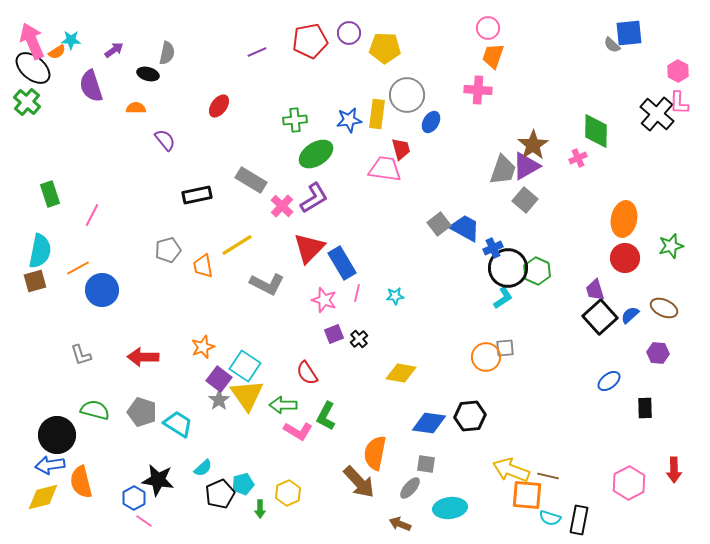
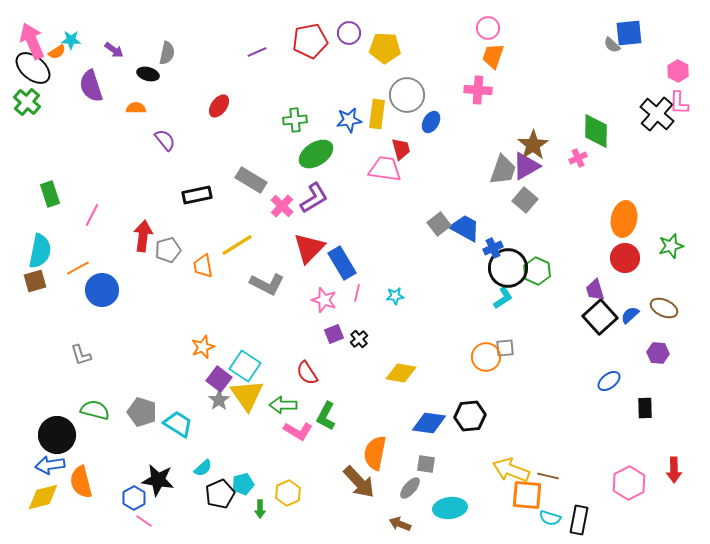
purple arrow at (114, 50): rotated 72 degrees clockwise
red arrow at (143, 357): moved 121 px up; rotated 96 degrees clockwise
